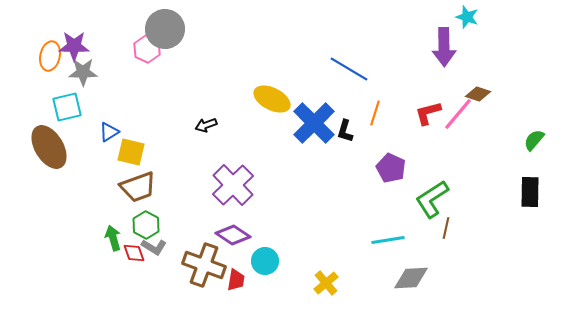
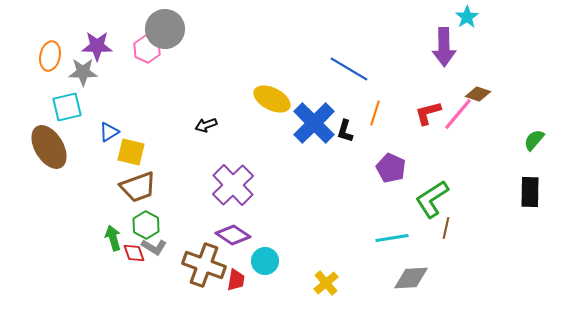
cyan star: rotated 20 degrees clockwise
purple star: moved 23 px right
cyan line: moved 4 px right, 2 px up
